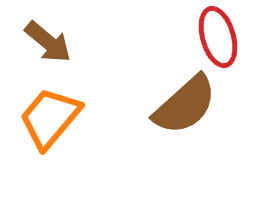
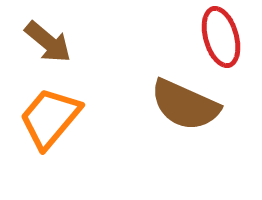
red ellipse: moved 3 px right
brown semicircle: rotated 66 degrees clockwise
